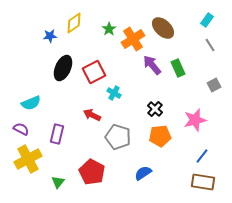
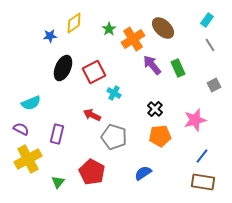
gray pentagon: moved 4 px left
